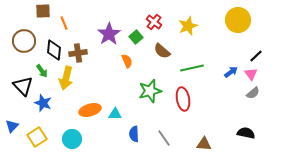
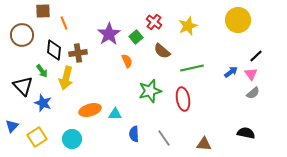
brown circle: moved 2 px left, 6 px up
